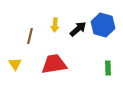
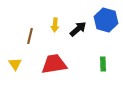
blue hexagon: moved 3 px right, 5 px up
green rectangle: moved 5 px left, 4 px up
